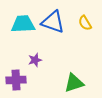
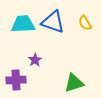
purple star: rotated 16 degrees counterclockwise
